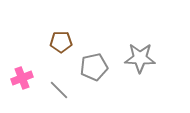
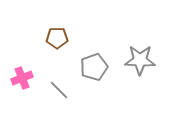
brown pentagon: moved 4 px left, 4 px up
gray star: moved 2 px down
gray pentagon: rotated 8 degrees counterclockwise
